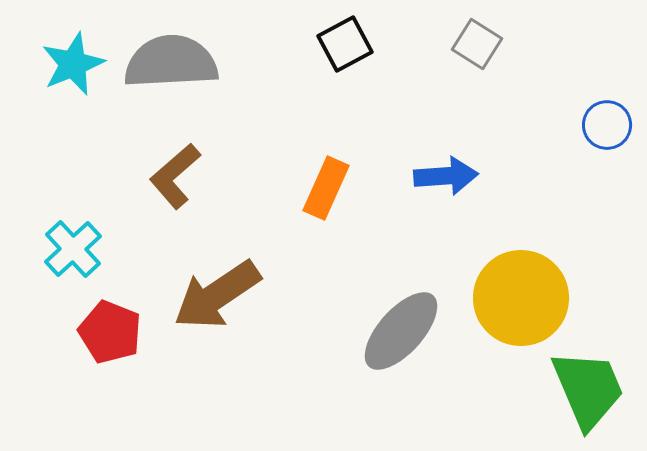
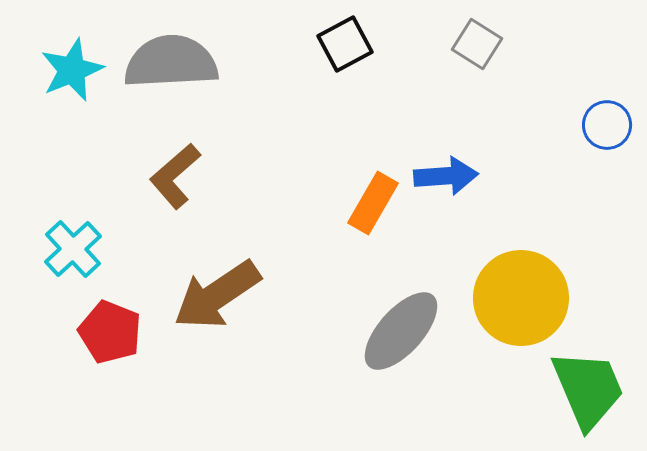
cyan star: moved 1 px left, 6 px down
orange rectangle: moved 47 px right, 15 px down; rotated 6 degrees clockwise
